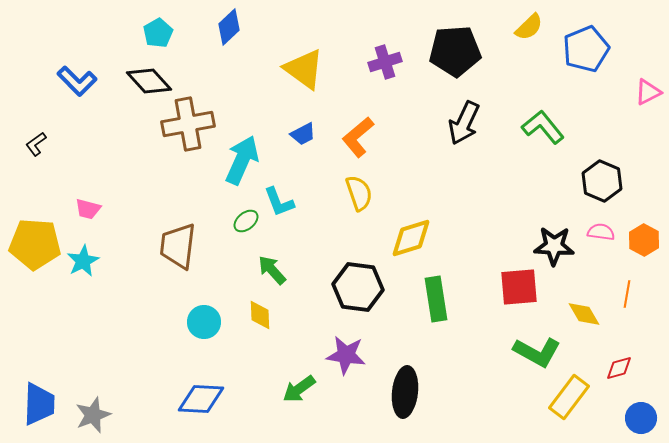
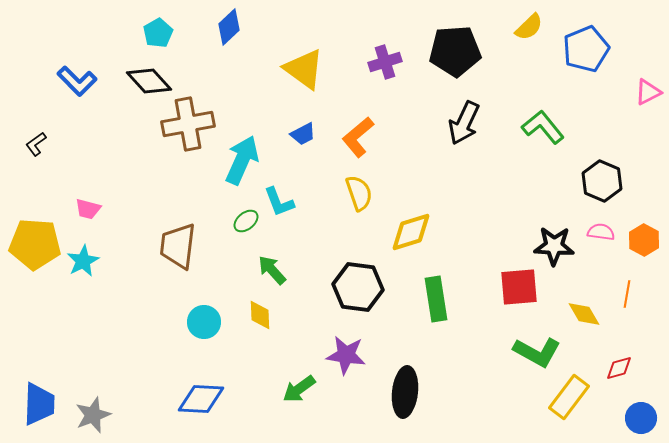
yellow diamond at (411, 238): moved 6 px up
